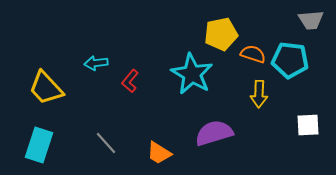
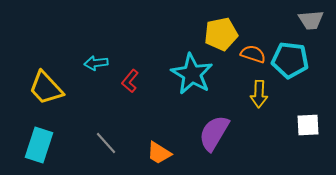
purple semicircle: rotated 42 degrees counterclockwise
